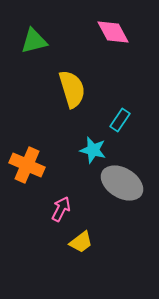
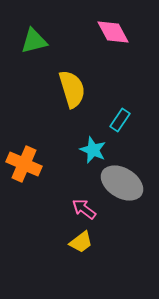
cyan star: rotated 8 degrees clockwise
orange cross: moved 3 px left, 1 px up
pink arrow: moved 23 px right; rotated 80 degrees counterclockwise
